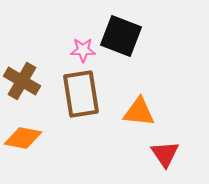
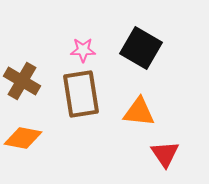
black square: moved 20 px right, 12 px down; rotated 9 degrees clockwise
